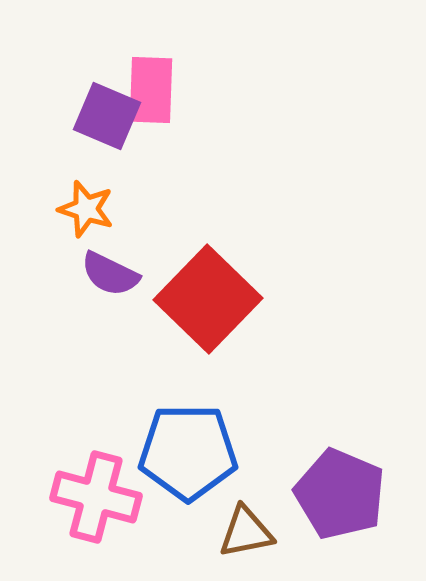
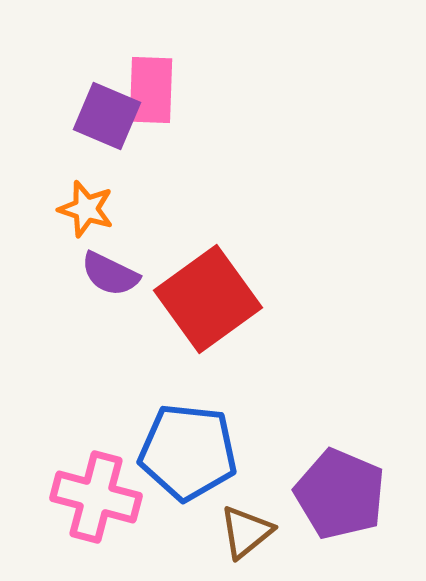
red square: rotated 10 degrees clockwise
blue pentagon: rotated 6 degrees clockwise
brown triangle: rotated 28 degrees counterclockwise
